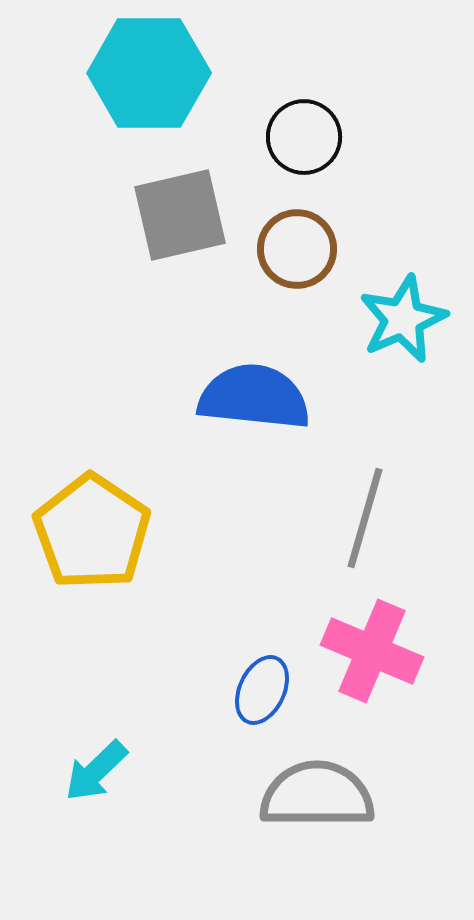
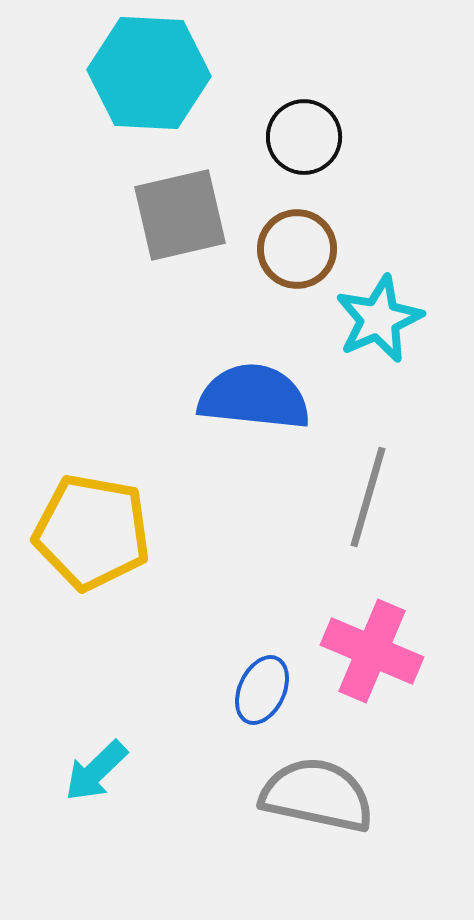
cyan hexagon: rotated 3 degrees clockwise
cyan star: moved 24 px left
gray line: moved 3 px right, 21 px up
yellow pentagon: rotated 24 degrees counterclockwise
gray semicircle: rotated 12 degrees clockwise
